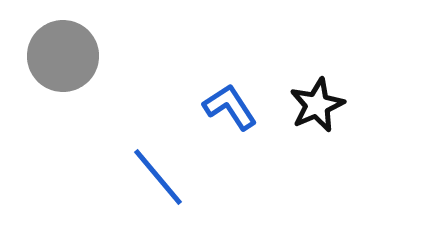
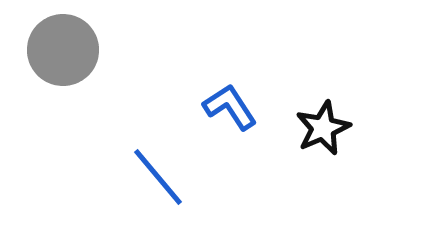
gray circle: moved 6 px up
black star: moved 6 px right, 23 px down
